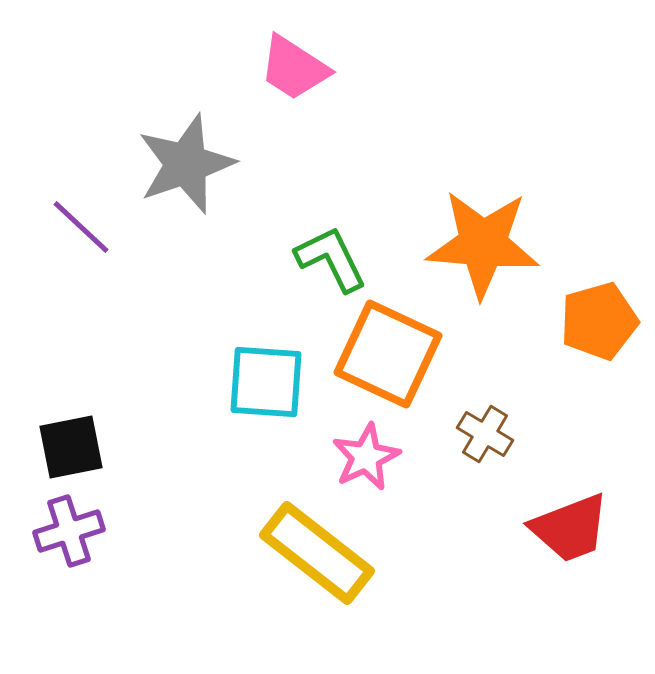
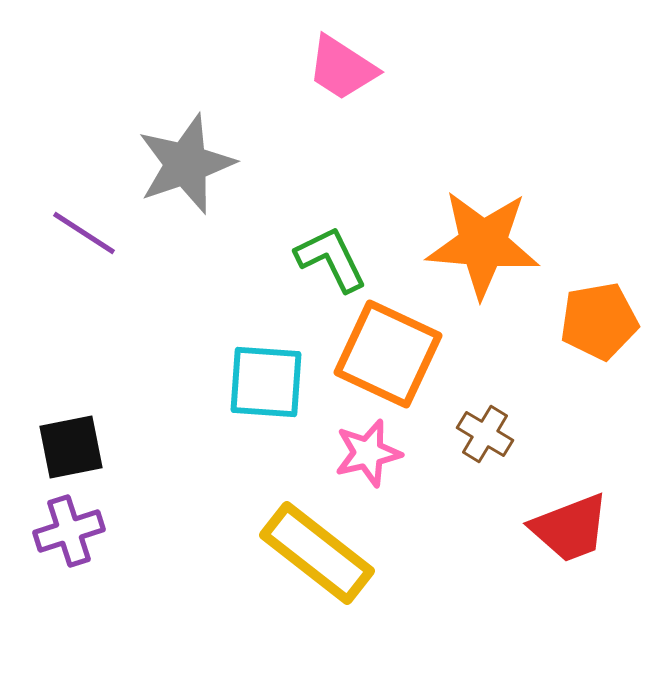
pink trapezoid: moved 48 px right
purple line: moved 3 px right, 6 px down; rotated 10 degrees counterclockwise
orange pentagon: rotated 6 degrees clockwise
pink star: moved 2 px right, 4 px up; rotated 12 degrees clockwise
